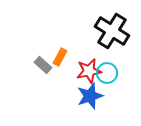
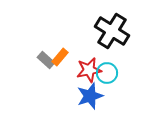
orange rectangle: rotated 12 degrees clockwise
gray rectangle: moved 3 px right, 5 px up
red star: moved 1 px up
